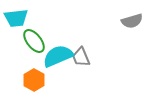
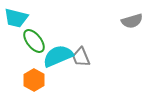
cyan trapezoid: rotated 20 degrees clockwise
